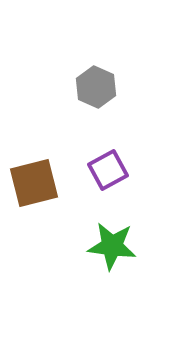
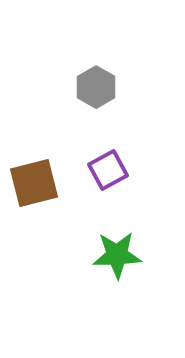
gray hexagon: rotated 6 degrees clockwise
green star: moved 5 px right, 9 px down; rotated 9 degrees counterclockwise
